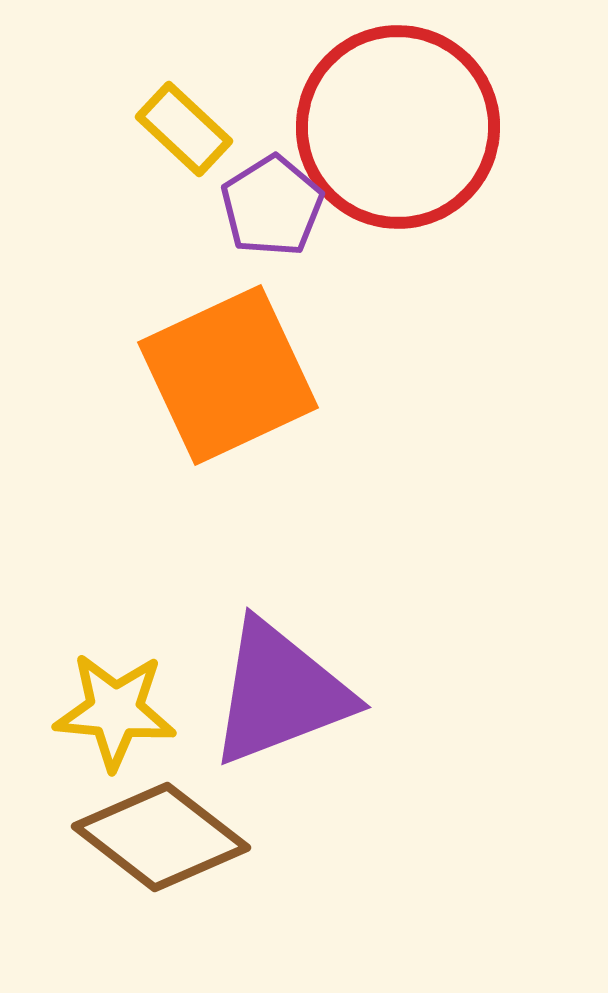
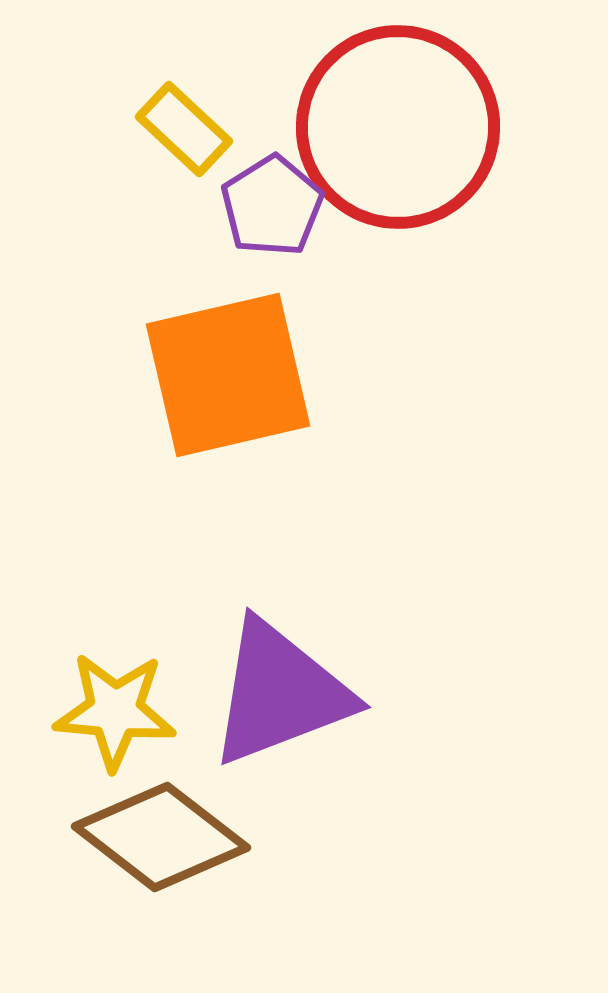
orange square: rotated 12 degrees clockwise
